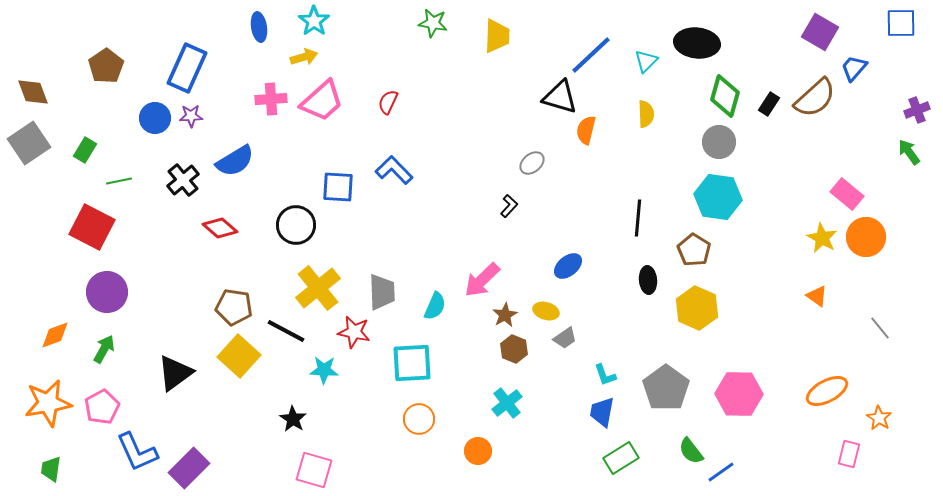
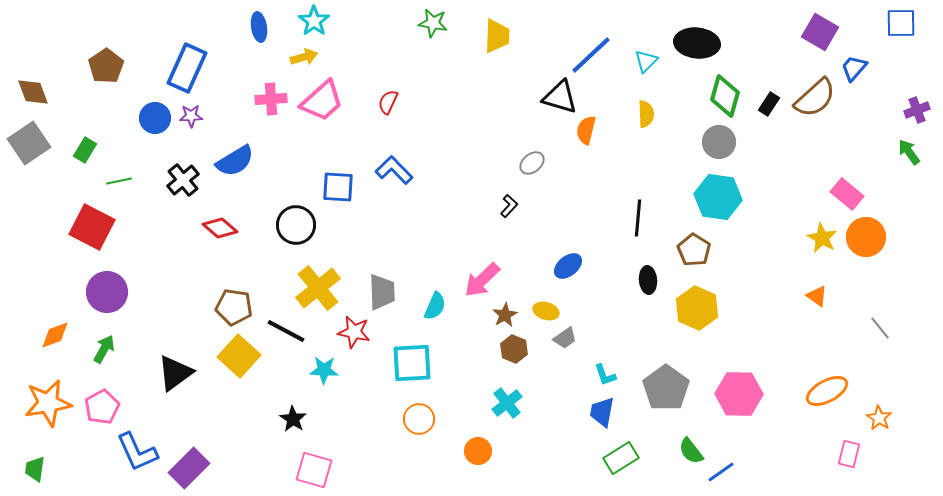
green trapezoid at (51, 469): moved 16 px left
